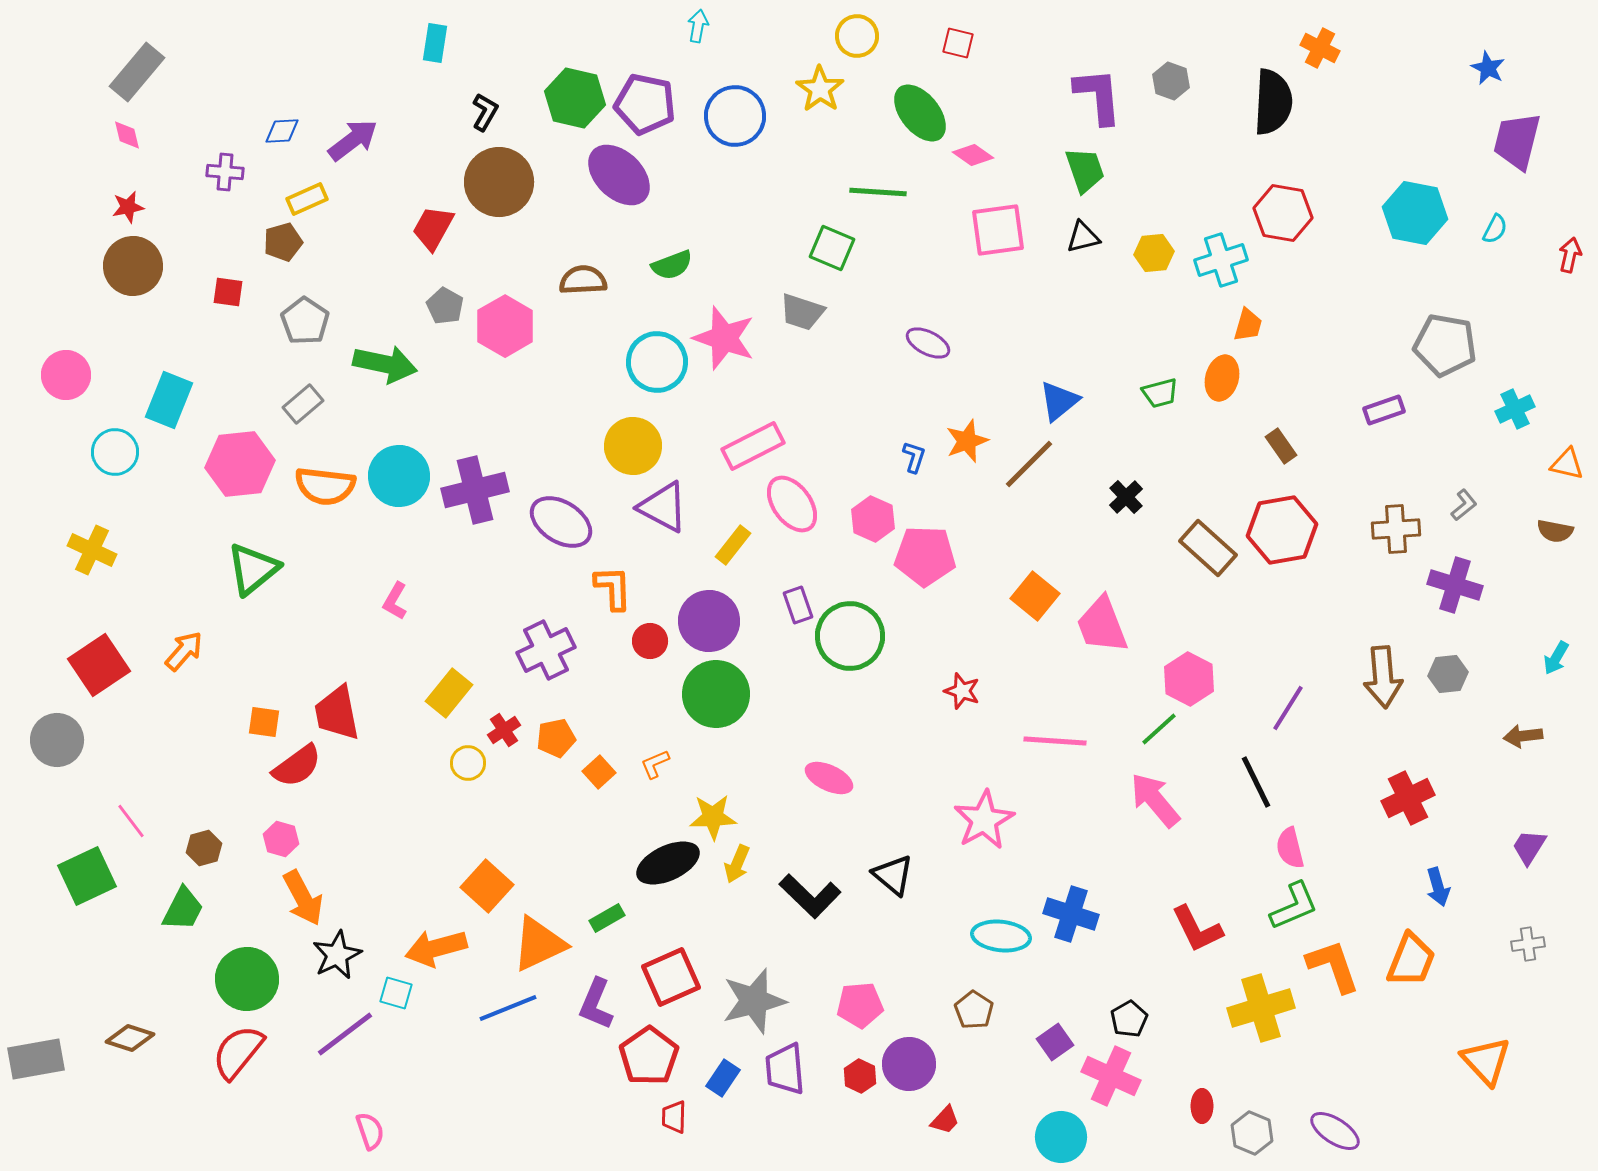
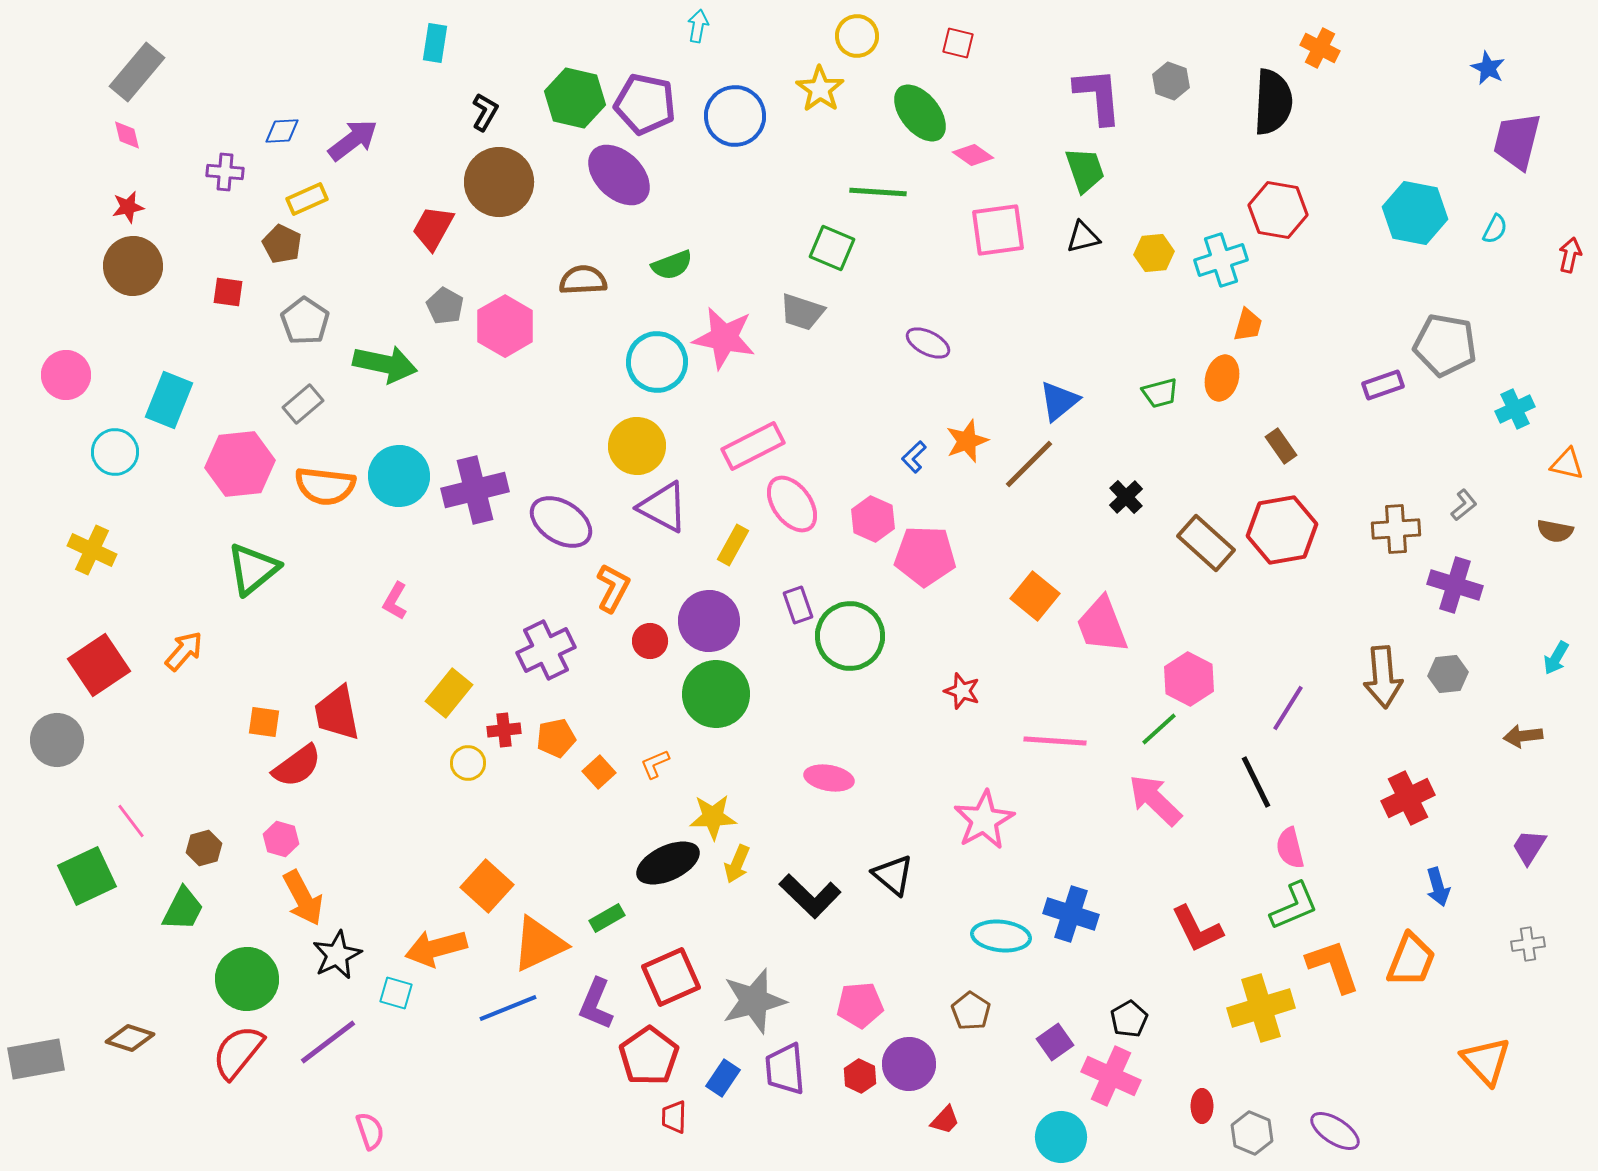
red hexagon at (1283, 213): moved 5 px left, 3 px up
brown pentagon at (283, 242): moved 1 px left, 2 px down; rotated 30 degrees counterclockwise
pink star at (724, 338): rotated 8 degrees counterclockwise
purple rectangle at (1384, 410): moved 1 px left, 25 px up
yellow circle at (633, 446): moved 4 px right
blue L-shape at (914, 457): rotated 152 degrees counterclockwise
yellow rectangle at (733, 545): rotated 9 degrees counterclockwise
brown rectangle at (1208, 548): moved 2 px left, 5 px up
orange L-shape at (613, 588): rotated 30 degrees clockwise
red cross at (504, 730): rotated 28 degrees clockwise
pink ellipse at (829, 778): rotated 15 degrees counterclockwise
pink arrow at (1155, 800): rotated 6 degrees counterclockwise
brown pentagon at (974, 1010): moved 3 px left, 1 px down
purple line at (345, 1034): moved 17 px left, 8 px down
